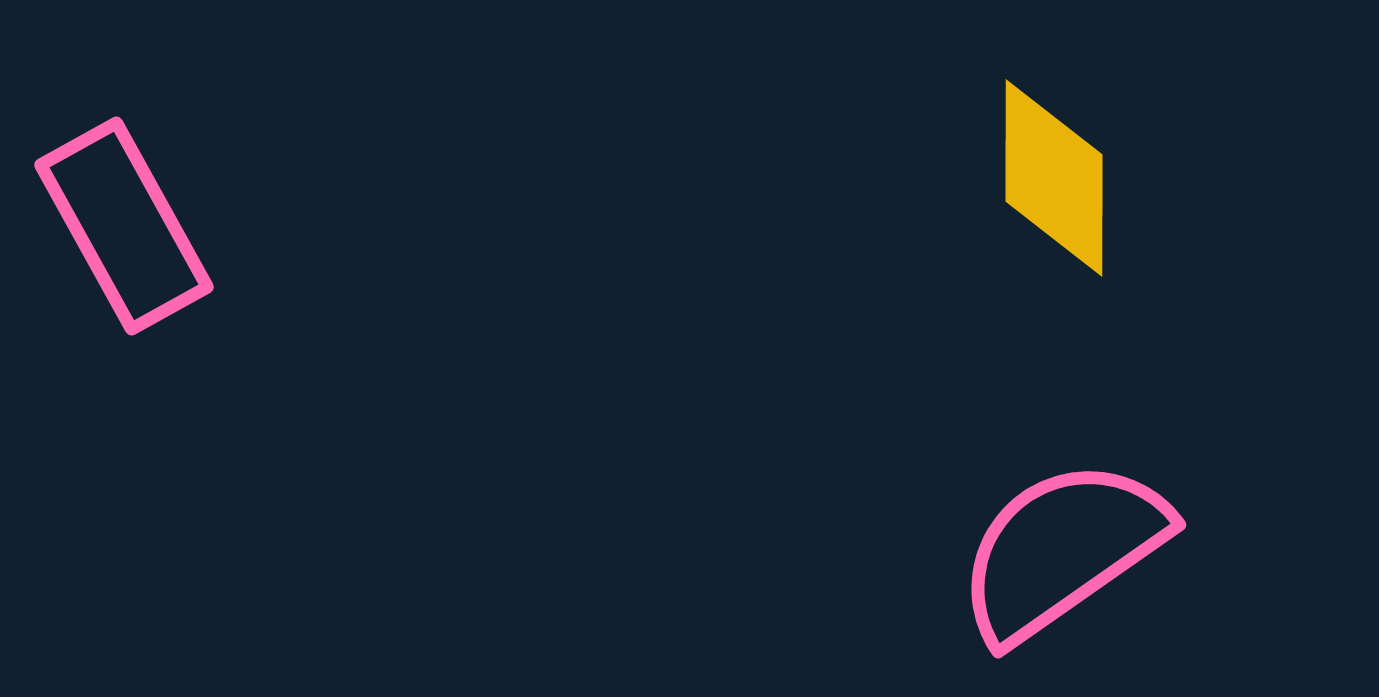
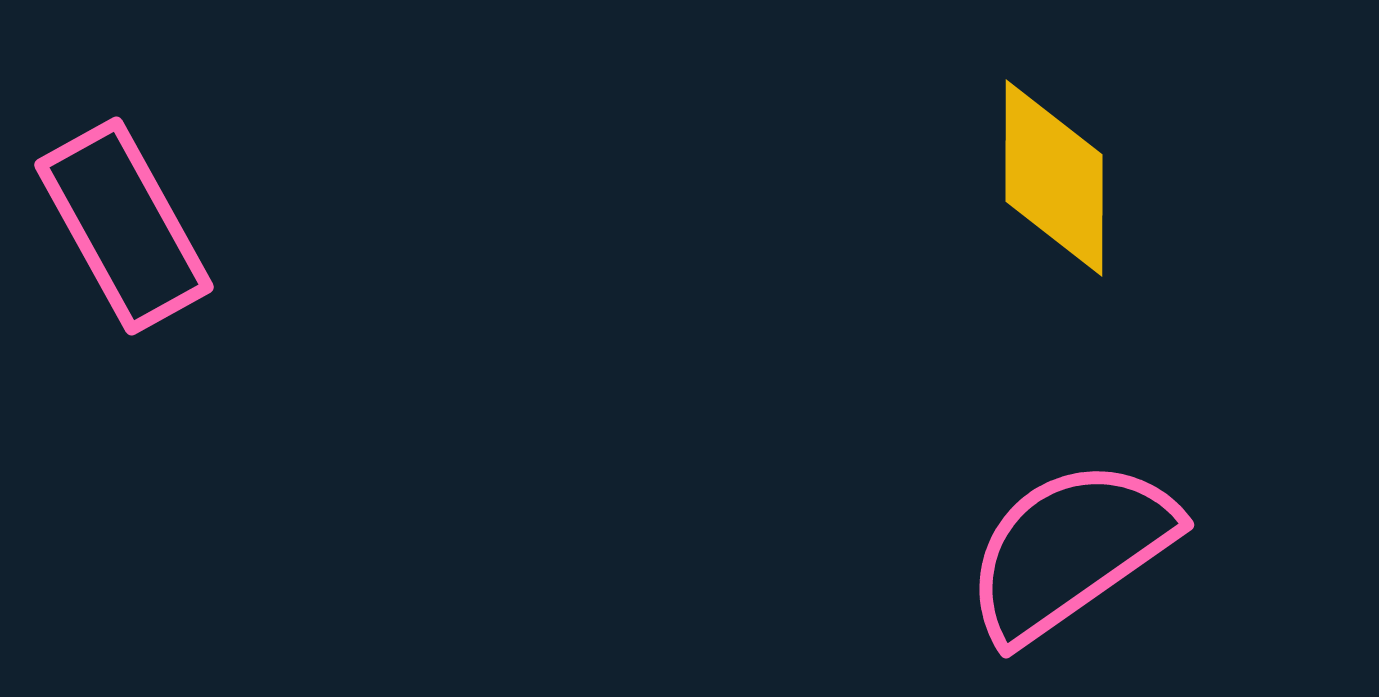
pink semicircle: moved 8 px right
